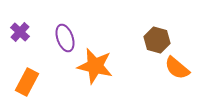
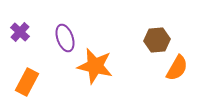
brown hexagon: rotated 20 degrees counterclockwise
orange semicircle: rotated 100 degrees counterclockwise
